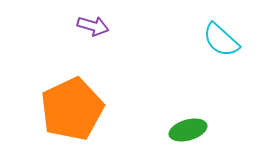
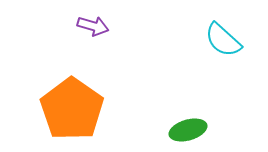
cyan semicircle: moved 2 px right
orange pentagon: rotated 12 degrees counterclockwise
